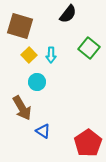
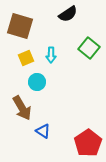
black semicircle: rotated 18 degrees clockwise
yellow square: moved 3 px left, 3 px down; rotated 21 degrees clockwise
